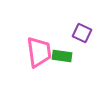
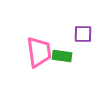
purple square: moved 1 px right, 1 px down; rotated 24 degrees counterclockwise
